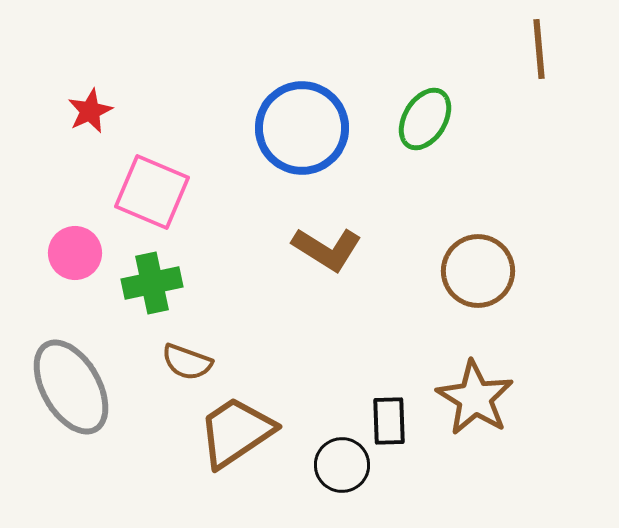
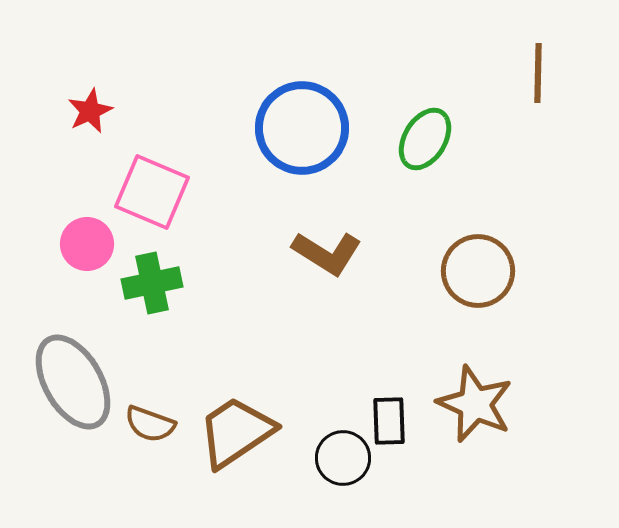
brown line: moved 1 px left, 24 px down; rotated 6 degrees clockwise
green ellipse: moved 20 px down
brown L-shape: moved 4 px down
pink circle: moved 12 px right, 9 px up
brown semicircle: moved 37 px left, 62 px down
gray ellipse: moved 2 px right, 5 px up
brown star: moved 6 px down; rotated 8 degrees counterclockwise
black circle: moved 1 px right, 7 px up
